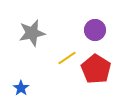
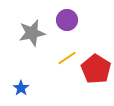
purple circle: moved 28 px left, 10 px up
